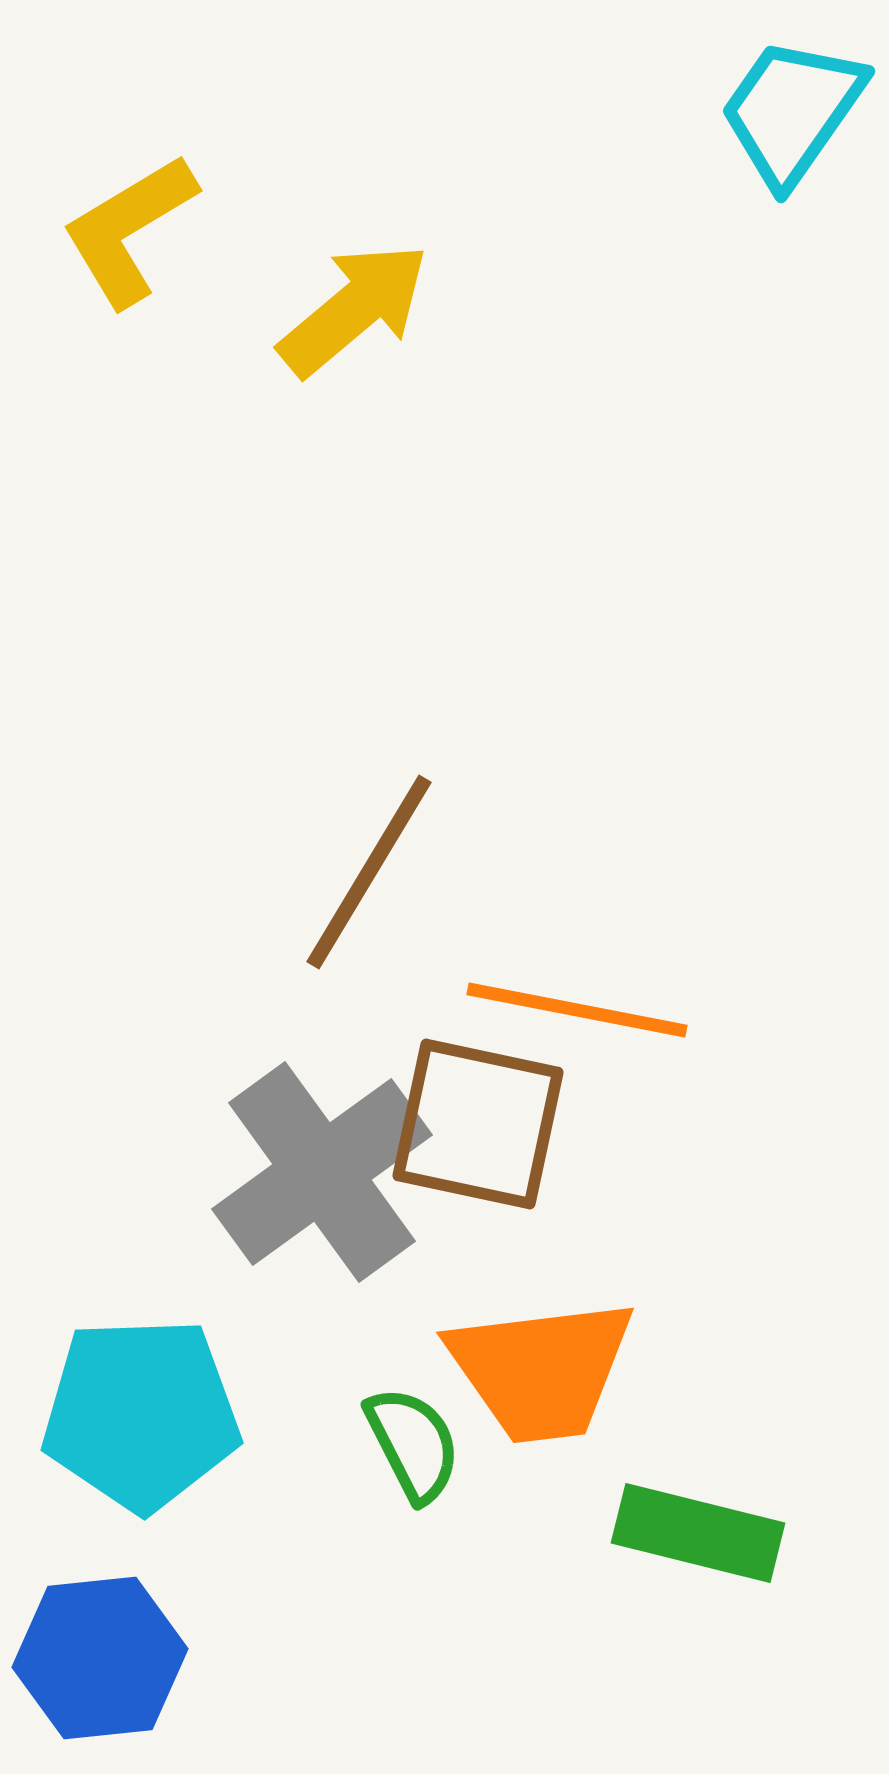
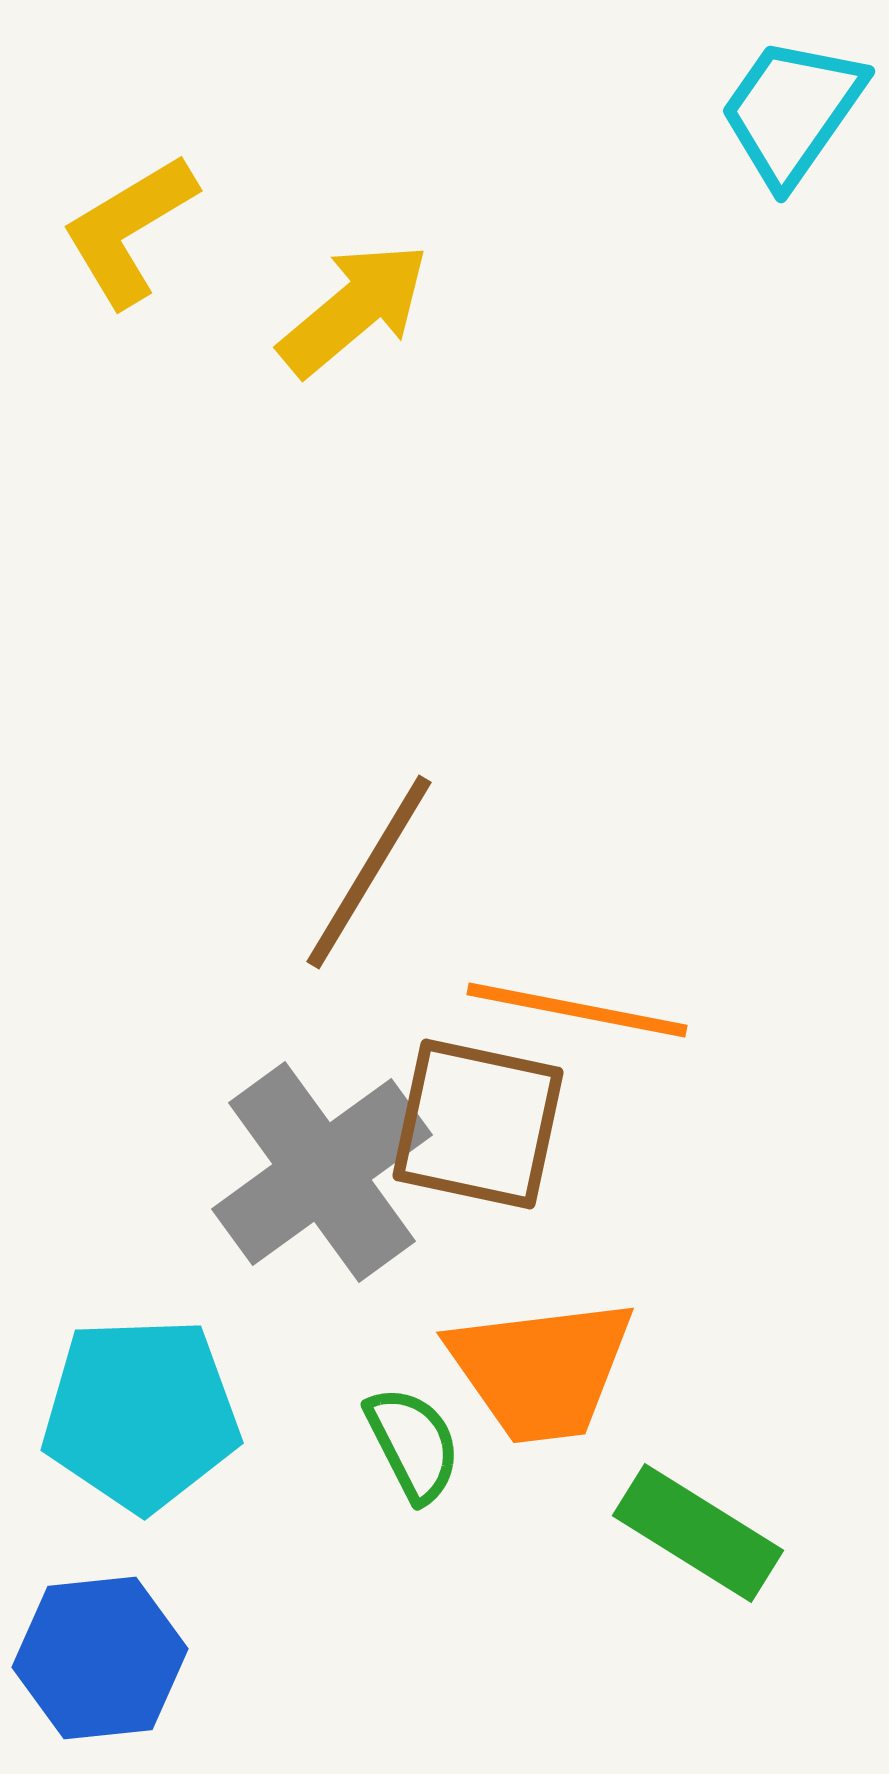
green rectangle: rotated 18 degrees clockwise
